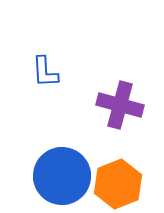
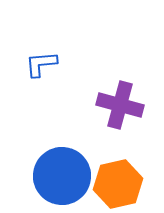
blue L-shape: moved 4 px left, 8 px up; rotated 88 degrees clockwise
orange hexagon: rotated 9 degrees clockwise
